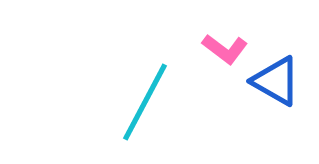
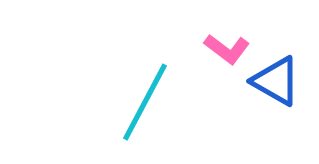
pink L-shape: moved 2 px right
